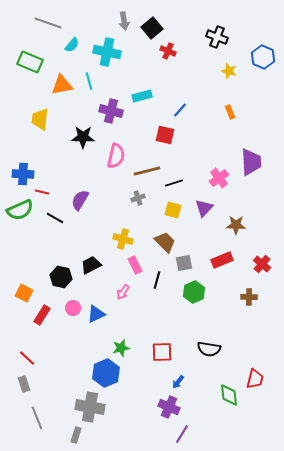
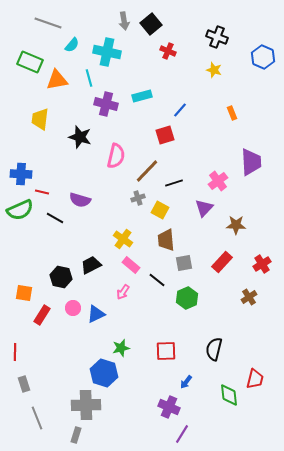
black square at (152, 28): moved 1 px left, 4 px up
yellow star at (229, 71): moved 15 px left, 1 px up
cyan line at (89, 81): moved 3 px up
orange triangle at (62, 85): moved 5 px left, 5 px up
purple cross at (111, 111): moved 5 px left, 7 px up
orange rectangle at (230, 112): moved 2 px right, 1 px down
red square at (165, 135): rotated 30 degrees counterclockwise
black star at (83, 137): moved 3 px left; rotated 15 degrees clockwise
brown line at (147, 171): rotated 32 degrees counterclockwise
blue cross at (23, 174): moved 2 px left
pink cross at (219, 178): moved 1 px left, 3 px down
purple semicircle at (80, 200): rotated 105 degrees counterclockwise
yellow square at (173, 210): moved 13 px left; rotated 12 degrees clockwise
yellow cross at (123, 239): rotated 18 degrees clockwise
brown trapezoid at (165, 242): moved 1 px right, 2 px up; rotated 140 degrees counterclockwise
red rectangle at (222, 260): moved 2 px down; rotated 25 degrees counterclockwise
red cross at (262, 264): rotated 18 degrees clockwise
pink rectangle at (135, 265): moved 4 px left; rotated 24 degrees counterclockwise
black line at (157, 280): rotated 66 degrees counterclockwise
green hexagon at (194, 292): moved 7 px left, 6 px down
orange square at (24, 293): rotated 18 degrees counterclockwise
brown cross at (249, 297): rotated 35 degrees counterclockwise
black semicircle at (209, 349): moved 5 px right; rotated 95 degrees clockwise
red square at (162, 352): moved 4 px right, 1 px up
red line at (27, 358): moved 12 px left, 6 px up; rotated 48 degrees clockwise
blue hexagon at (106, 373): moved 2 px left; rotated 20 degrees counterclockwise
blue arrow at (178, 382): moved 8 px right
gray cross at (90, 407): moved 4 px left, 2 px up; rotated 12 degrees counterclockwise
